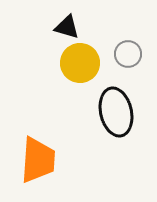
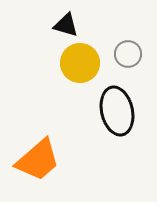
black triangle: moved 1 px left, 2 px up
black ellipse: moved 1 px right, 1 px up
orange trapezoid: rotated 45 degrees clockwise
